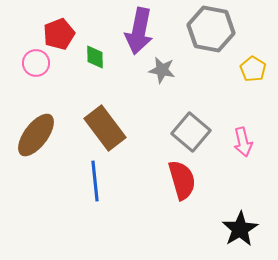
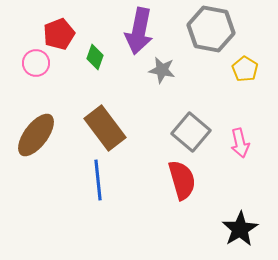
green diamond: rotated 20 degrees clockwise
yellow pentagon: moved 8 px left
pink arrow: moved 3 px left, 1 px down
blue line: moved 3 px right, 1 px up
